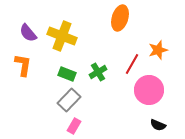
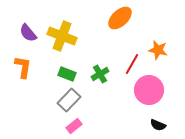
orange ellipse: rotated 30 degrees clockwise
orange star: rotated 30 degrees clockwise
orange L-shape: moved 2 px down
green cross: moved 2 px right, 2 px down
pink rectangle: rotated 21 degrees clockwise
